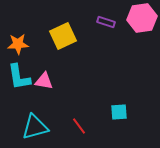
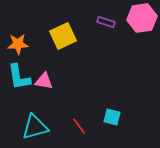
cyan square: moved 7 px left, 5 px down; rotated 18 degrees clockwise
